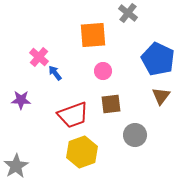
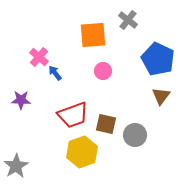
gray cross: moved 7 px down
brown square: moved 5 px left, 20 px down; rotated 20 degrees clockwise
